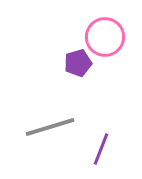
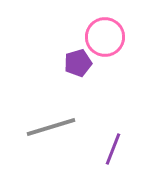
gray line: moved 1 px right
purple line: moved 12 px right
